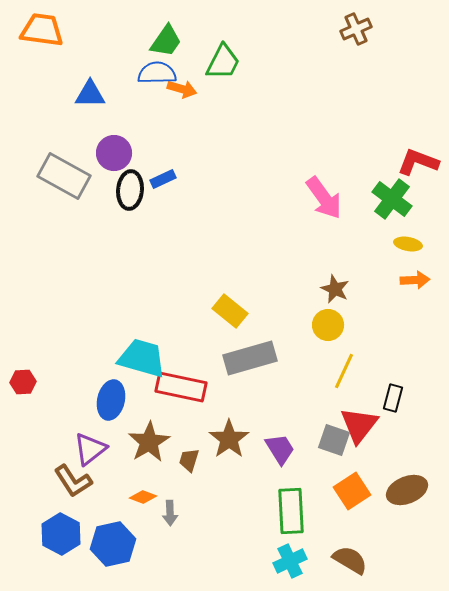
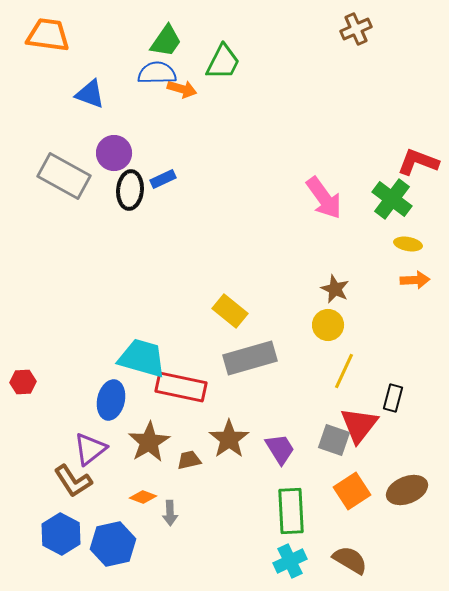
orange trapezoid at (42, 30): moved 6 px right, 5 px down
blue triangle at (90, 94): rotated 20 degrees clockwise
brown trapezoid at (189, 460): rotated 60 degrees clockwise
